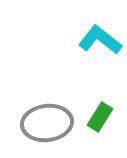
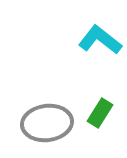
green rectangle: moved 4 px up
